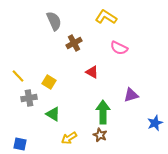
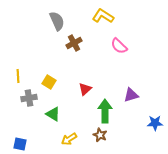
yellow L-shape: moved 3 px left, 1 px up
gray semicircle: moved 3 px right
pink semicircle: moved 2 px up; rotated 18 degrees clockwise
red triangle: moved 7 px left, 17 px down; rotated 48 degrees clockwise
yellow line: rotated 40 degrees clockwise
green arrow: moved 2 px right, 1 px up
blue star: rotated 21 degrees clockwise
yellow arrow: moved 1 px down
